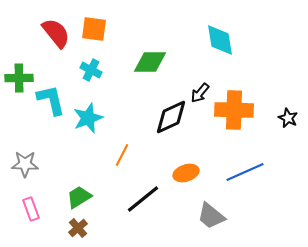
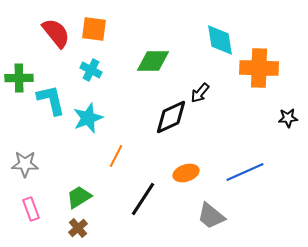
green diamond: moved 3 px right, 1 px up
orange cross: moved 25 px right, 42 px up
black star: rotated 30 degrees counterclockwise
orange line: moved 6 px left, 1 px down
black line: rotated 18 degrees counterclockwise
